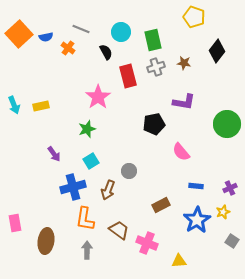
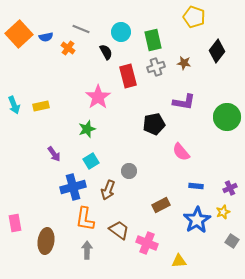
green circle: moved 7 px up
